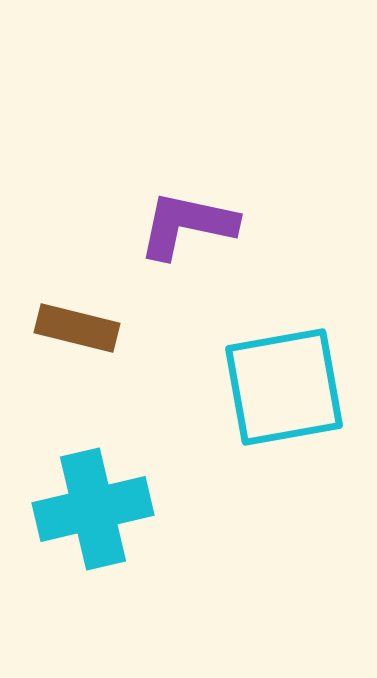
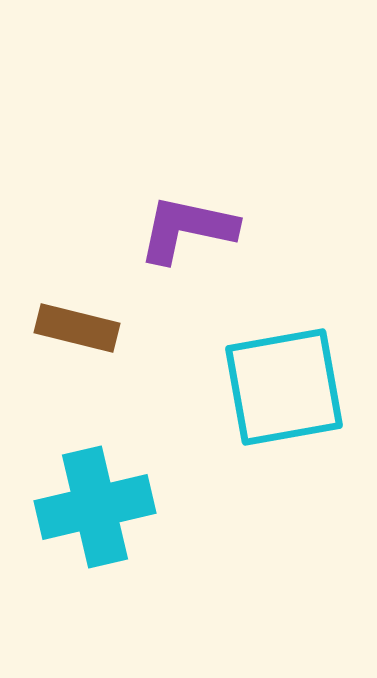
purple L-shape: moved 4 px down
cyan cross: moved 2 px right, 2 px up
